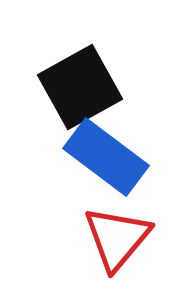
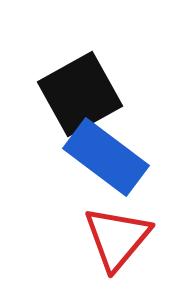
black square: moved 7 px down
